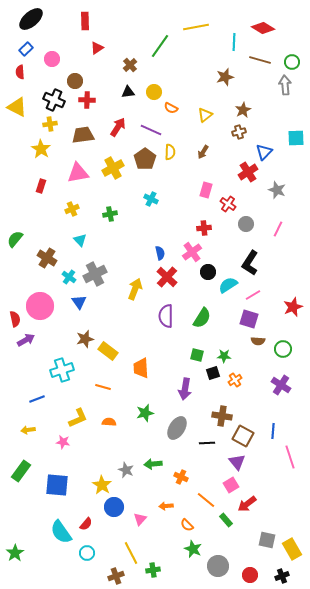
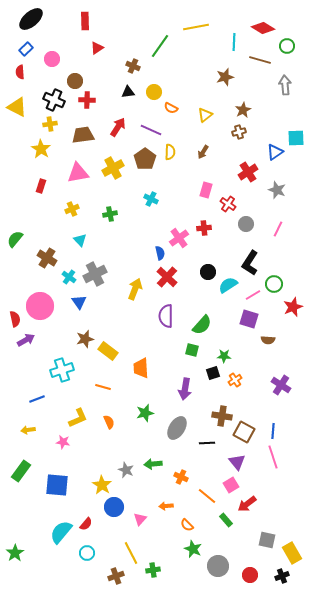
green circle at (292, 62): moved 5 px left, 16 px up
brown cross at (130, 65): moved 3 px right, 1 px down; rotated 24 degrees counterclockwise
blue triangle at (264, 152): moved 11 px right; rotated 12 degrees clockwise
pink cross at (192, 252): moved 13 px left, 14 px up
green semicircle at (202, 318): moved 7 px down; rotated 10 degrees clockwise
brown semicircle at (258, 341): moved 10 px right, 1 px up
green circle at (283, 349): moved 9 px left, 65 px up
green square at (197, 355): moved 5 px left, 5 px up
orange semicircle at (109, 422): rotated 64 degrees clockwise
brown square at (243, 436): moved 1 px right, 4 px up
pink line at (290, 457): moved 17 px left
orange line at (206, 500): moved 1 px right, 4 px up
cyan semicircle at (61, 532): rotated 75 degrees clockwise
yellow rectangle at (292, 549): moved 4 px down
